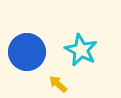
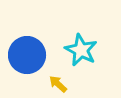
blue circle: moved 3 px down
